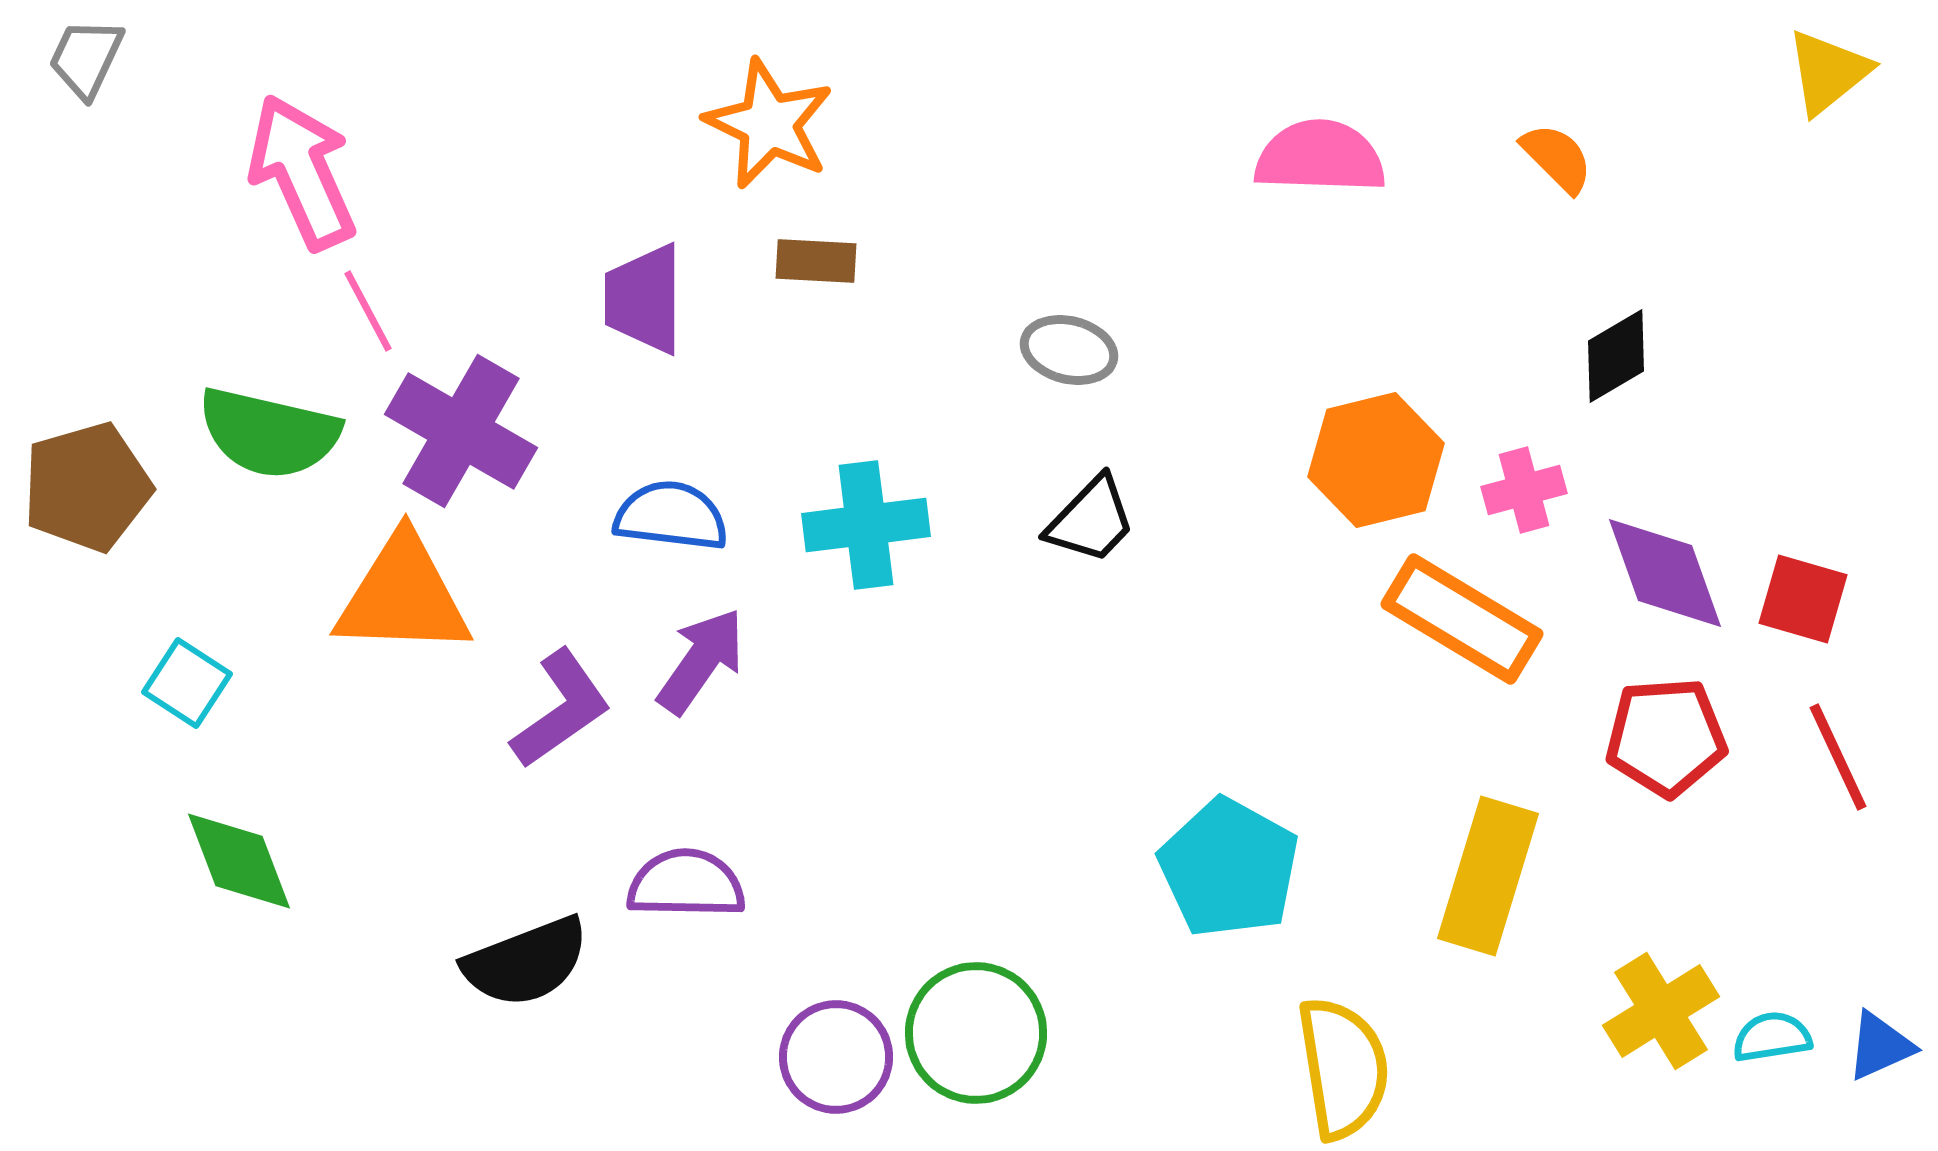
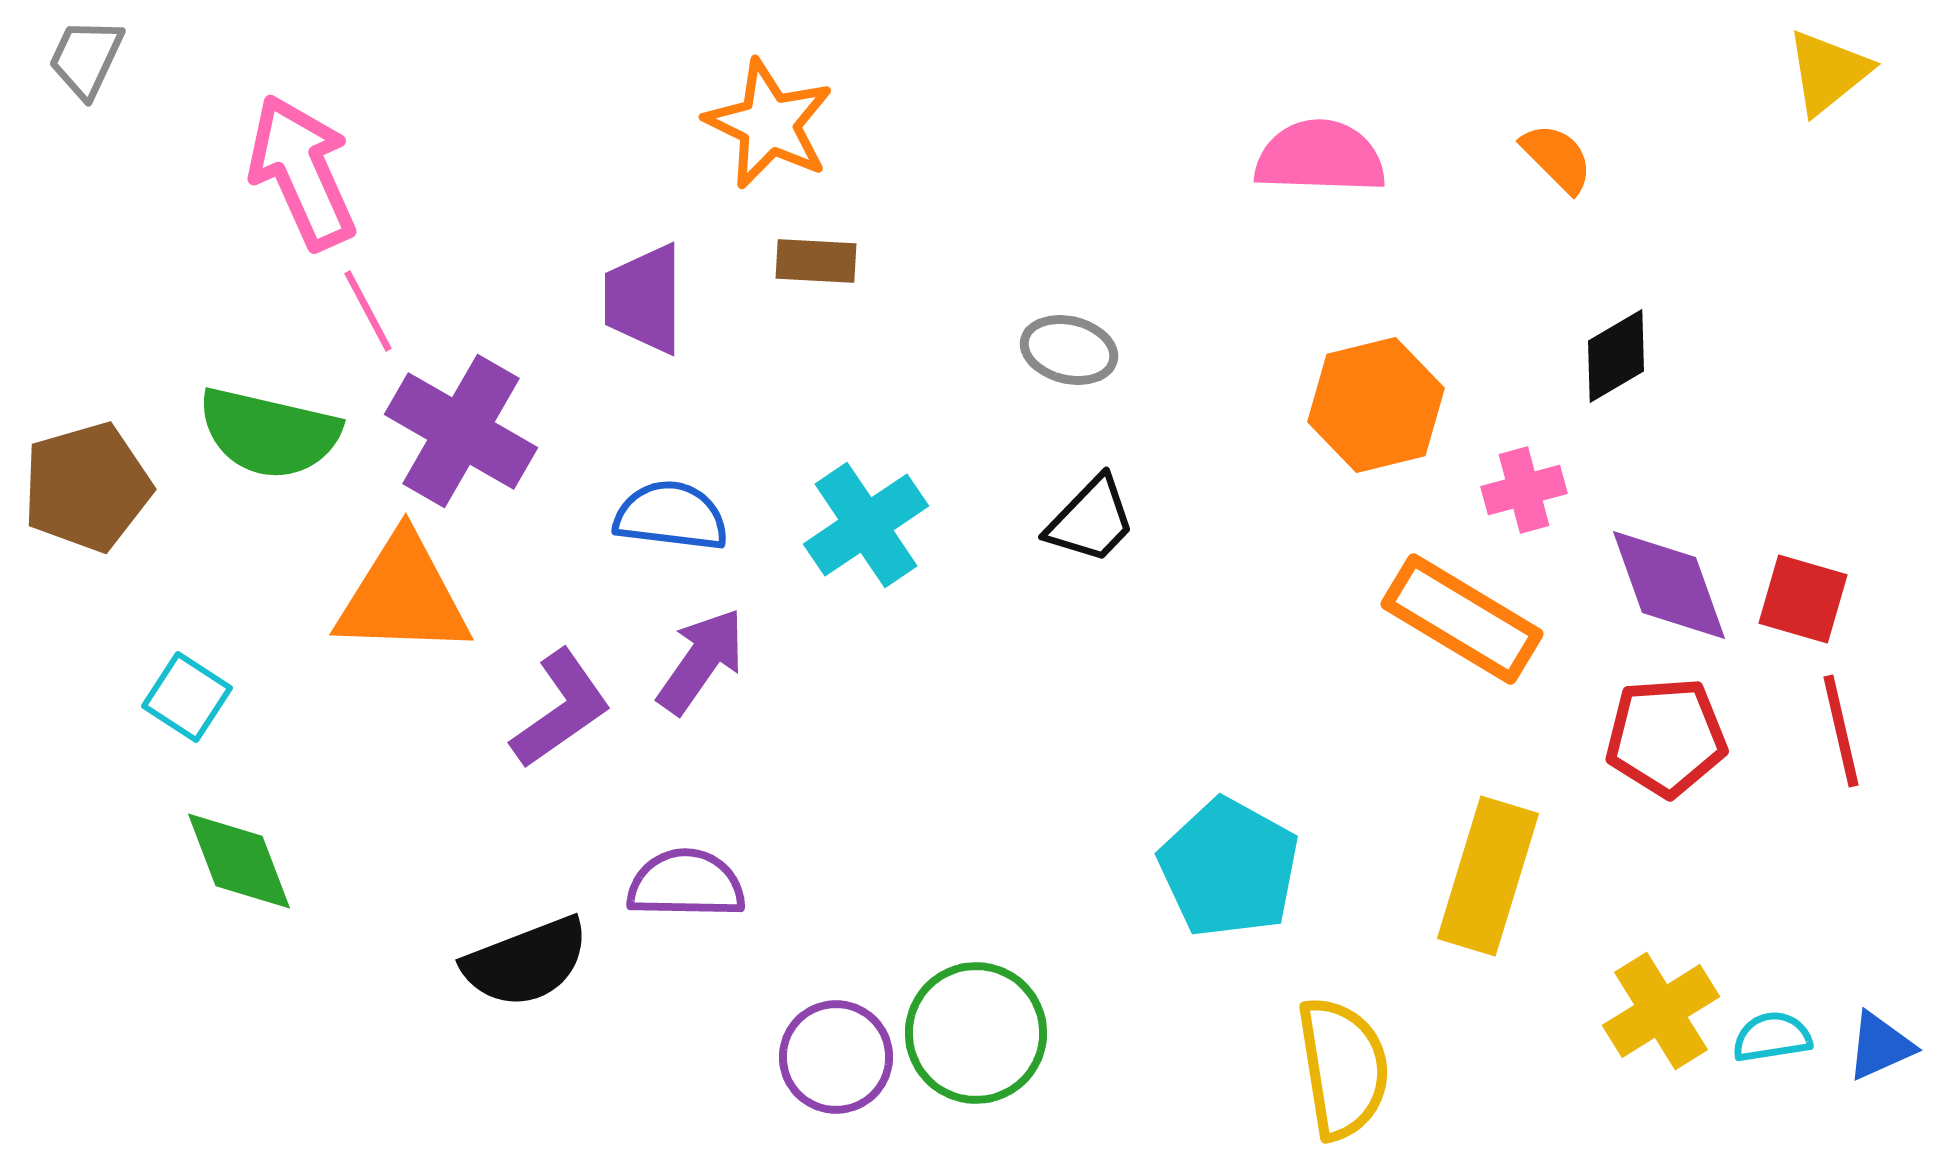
orange hexagon: moved 55 px up
cyan cross: rotated 27 degrees counterclockwise
purple diamond: moved 4 px right, 12 px down
cyan square: moved 14 px down
red line: moved 3 px right, 26 px up; rotated 12 degrees clockwise
